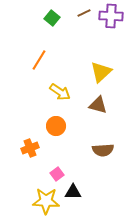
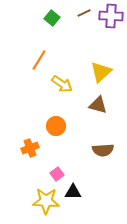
yellow arrow: moved 2 px right, 8 px up
